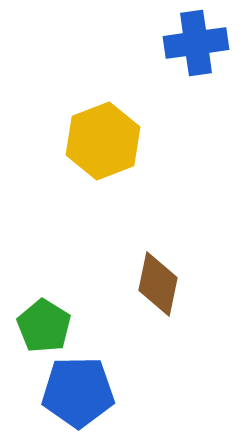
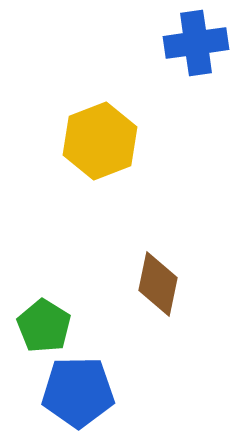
yellow hexagon: moved 3 px left
